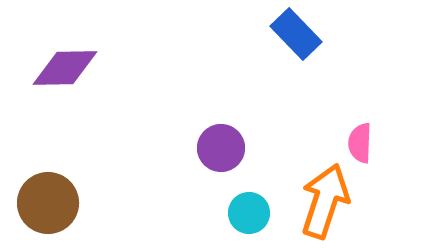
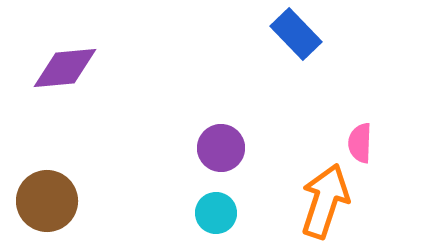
purple diamond: rotated 4 degrees counterclockwise
brown circle: moved 1 px left, 2 px up
cyan circle: moved 33 px left
